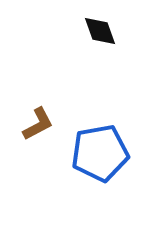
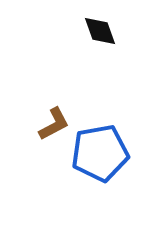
brown L-shape: moved 16 px right
